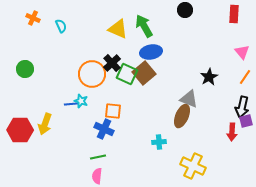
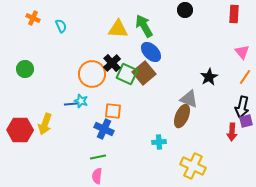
yellow triangle: rotated 20 degrees counterclockwise
blue ellipse: rotated 55 degrees clockwise
